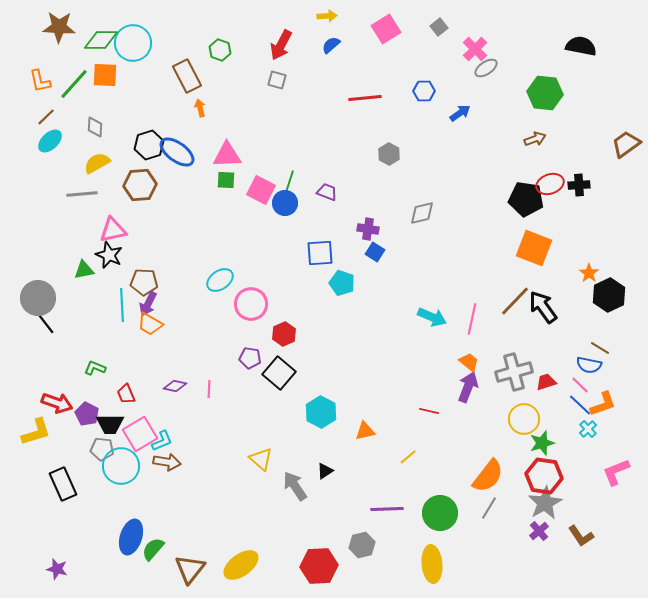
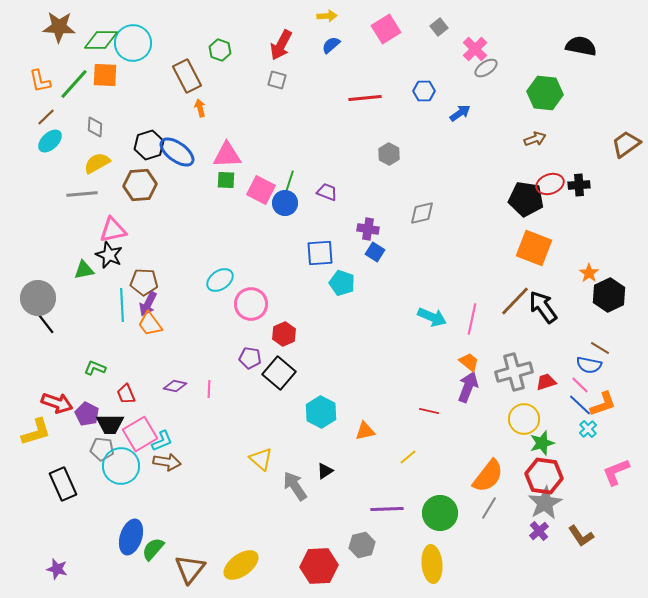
orange trapezoid at (150, 324): rotated 24 degrees clockwise
